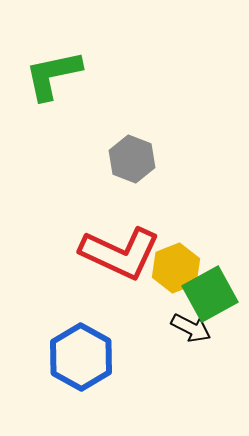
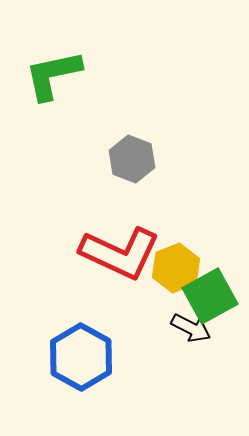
green square: moved 2 px down
